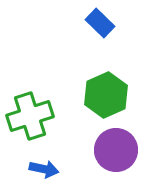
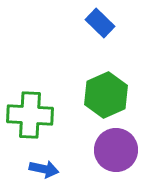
green cross: moved 1 px up; rotated 21 degrees clockwise
